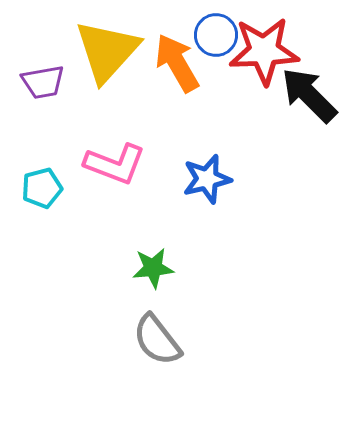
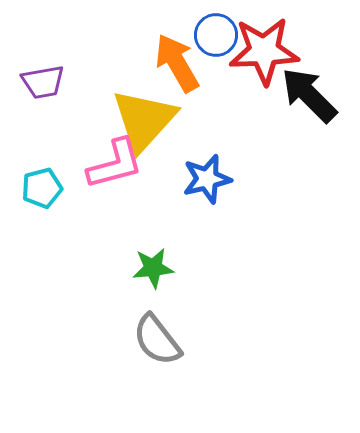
yellow triangle: moved 37 px right, 69 px down
pink L-shape: rotated 36 degrees counterclockwise
